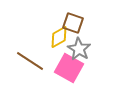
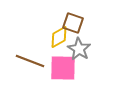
brown line: rotated 12 degrees counterclockwise
pink square: moved 6 px left; rotated 28 degrees counterclockwise
